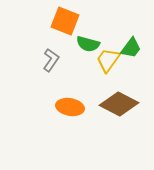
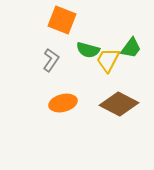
orange square: moved 3 px left, 1 px up
green semicircle: moved 6 px down
yellow trapezoid: rotated 8 degrees counterclockwise
orange ellipse: moved 7 px left, 4 px up; rotated 24 degrees counterclockwise
